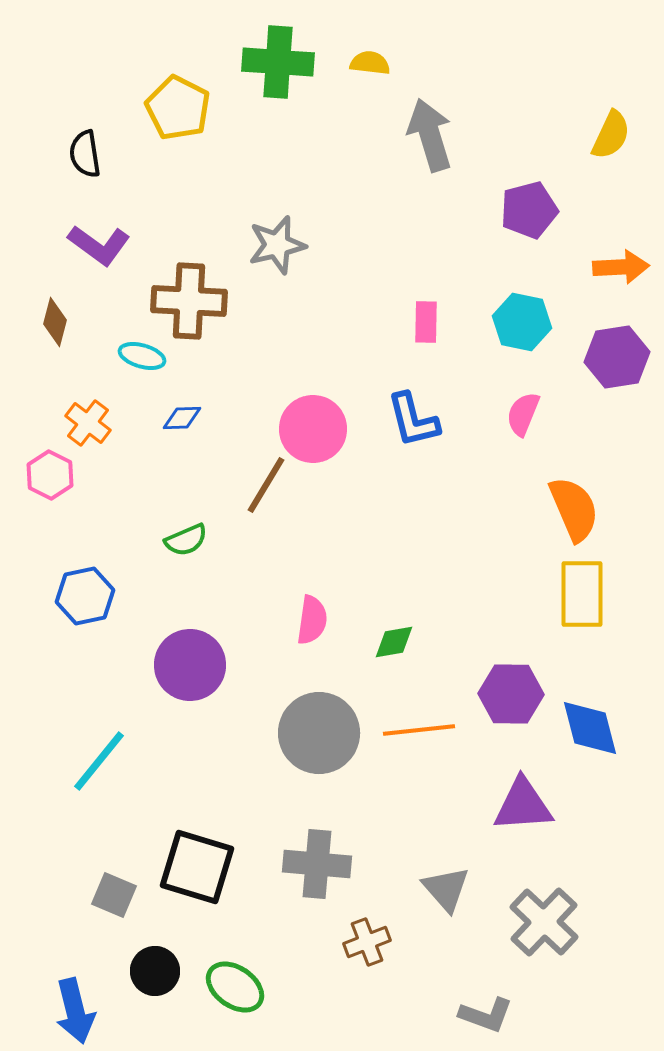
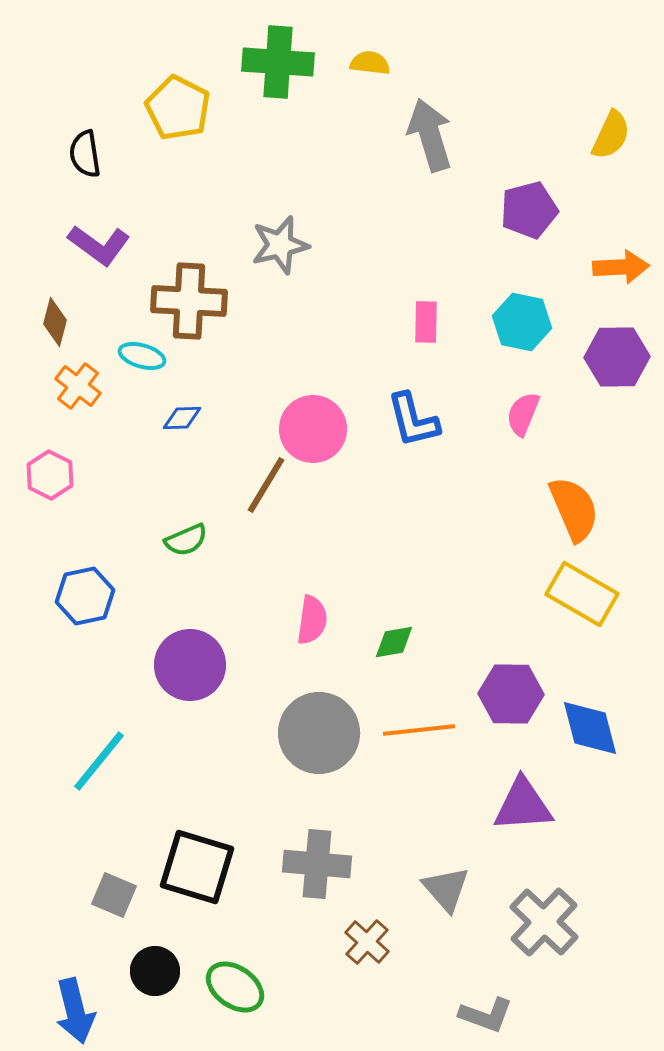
gray star at (277, 245): moved 3 px right
purple hexagon at (617, 357): rotated 8 degrees clockwise
orange cross at (88, 423): moved 10 px left, 37 px up
yellow rectangle at (582, 594): rotated 60 degrees counterclockwise
brown cross at (367, 942): rotated 27 degrees counterclockwise
